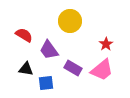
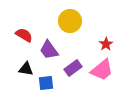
purple rectangle: rotated 66 degrees counterclockwise
